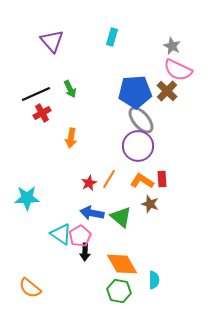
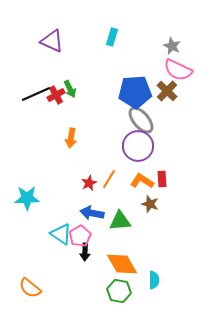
purple triangle: rotated 25 degrees counterclockwise
red cross: moved 14 px right, 18 px up
green triangle: moved 1 px left, 4 px down; rotated 45 degrees counterclockwise
